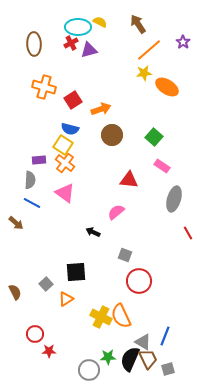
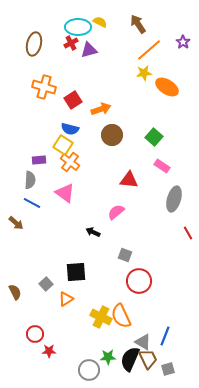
brown ellipse at (34, 44): rotated 15 degrees clockwise
orange cross at (65, 163): moved 5 px right, 1 px up
